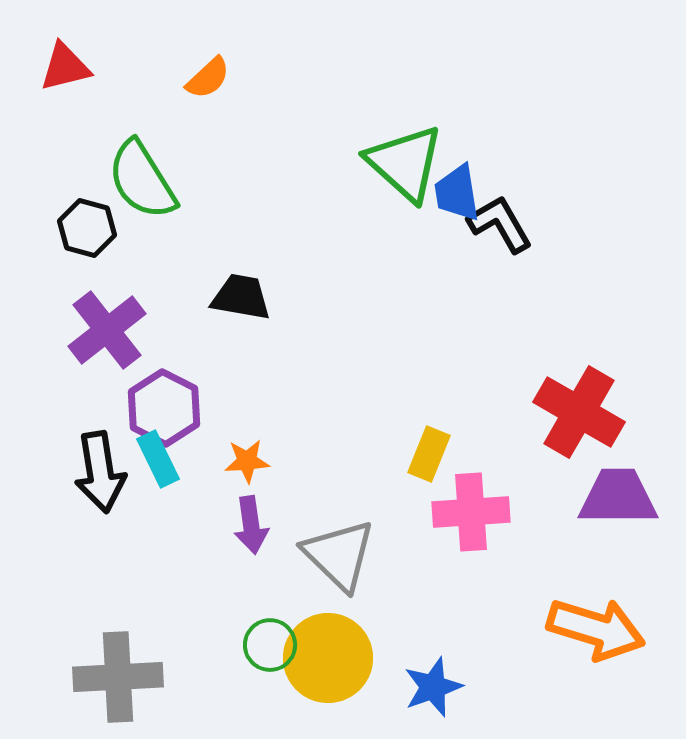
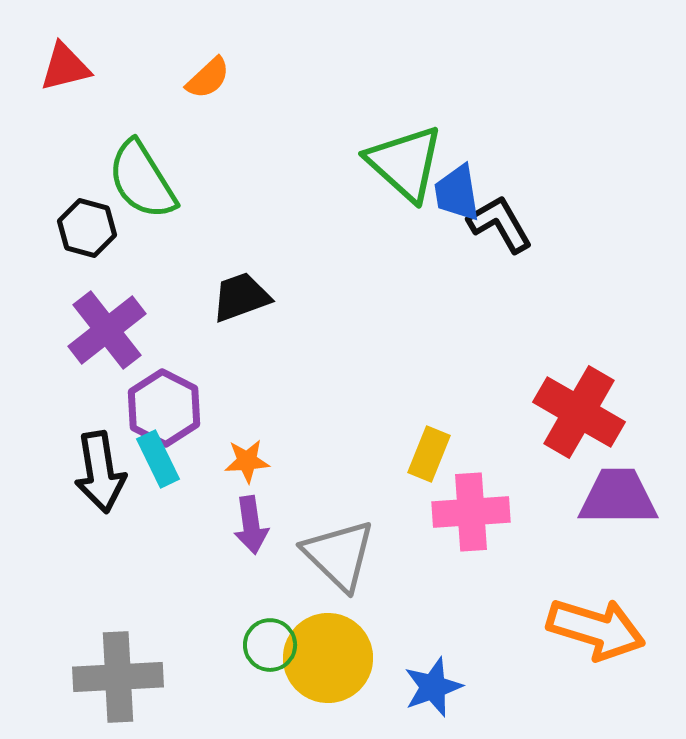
black trapezoid: rotated 30 degrees counterclockwise
